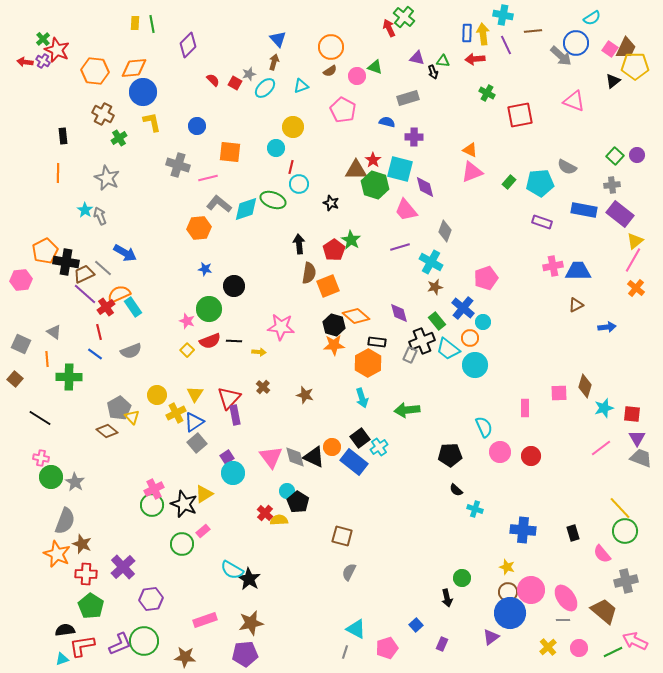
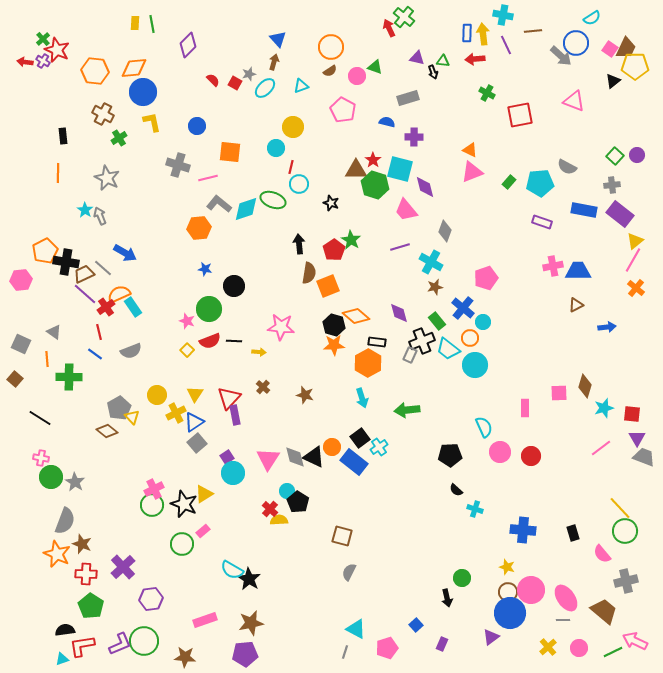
pink triangle at (271, 457): moved 3 px left, 2 px down; rotated 10 degrees clockwise
gray trapezoid at (641, 458): moved 3 px right, 1 px up
red cross at (265, 513): moved 5 px right, 4 px up
